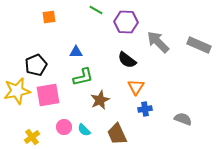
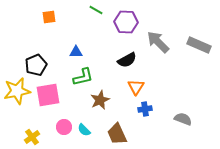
black semicircle: rotated 66 degrees counterclockwise
